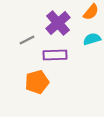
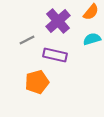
purple cross: moved 2 px up
purple rectangle: rotated 15 degrees clockwise
